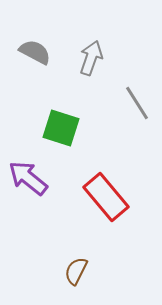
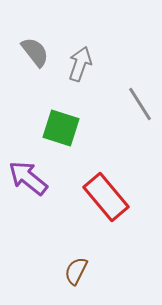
gray semicircle: rotated 24 degrees clockwise
gray arrow: moved 11 px left, 6 px down
gray line: moved 3 px right, 1 px down
